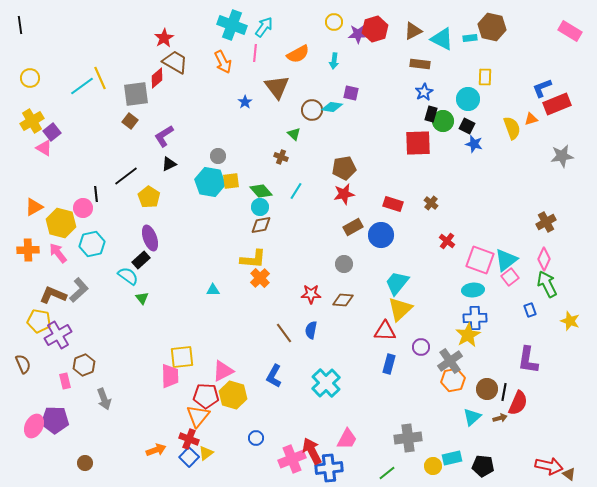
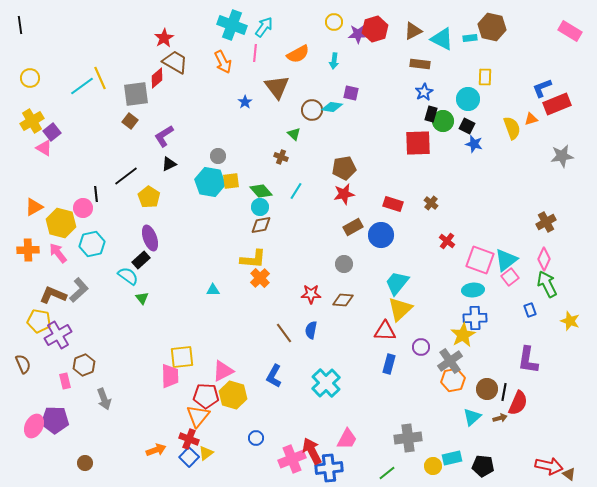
yellow star at (468, 335): moved 5 px left
